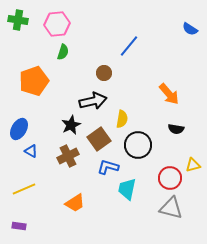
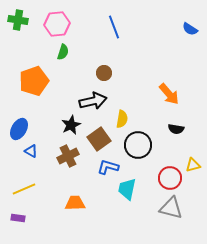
blue line: moved 15 px left, 19 px up; rotated 60 degrees counterclockwise
orange trapezoid: rotated 150 degrees counterclockwise
purple rectangle: moved 1 px left, 8 px up
